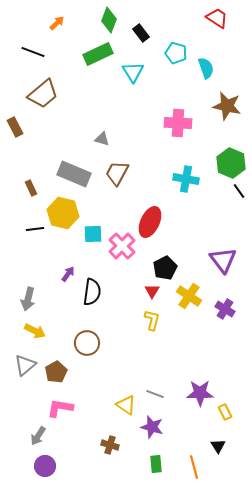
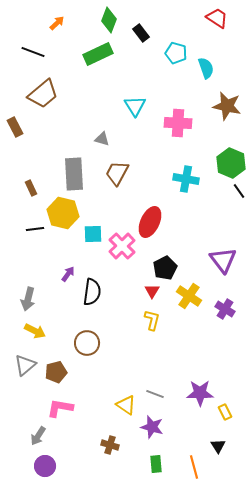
cyan triangle at (133, 72): moved 2 px right, 34 px down
gray rectangle at (74, 174): rotated 64 degrees clockwise
brown pentagon at (56, 372): rotated 15 degrees clockwise
